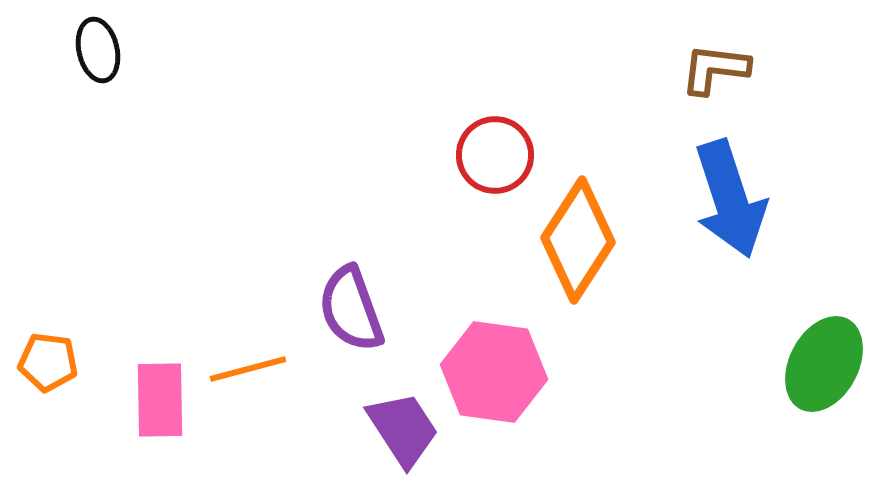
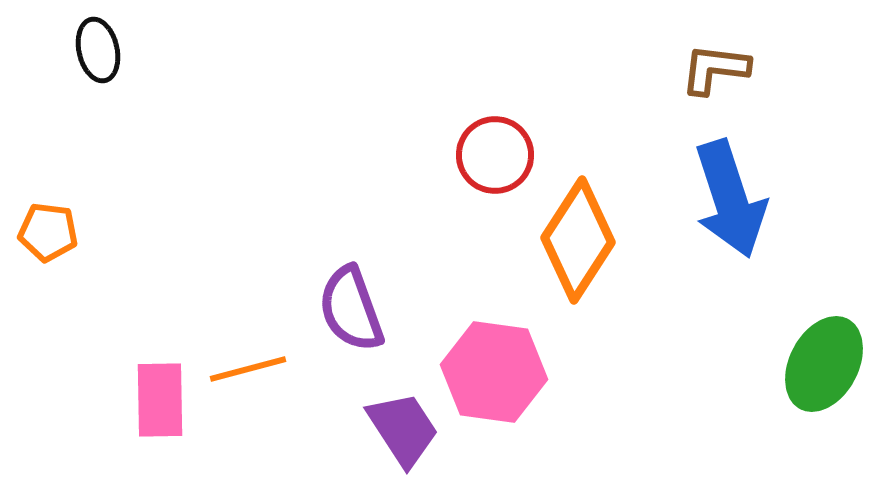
orange pentagon: moved 130 px up
